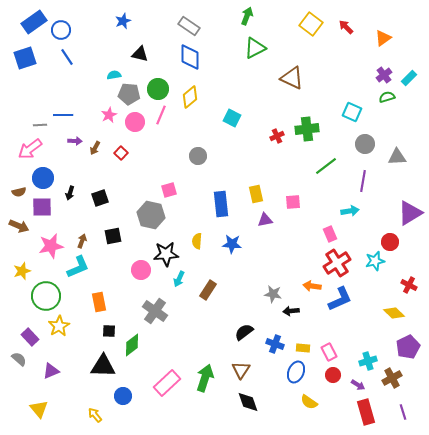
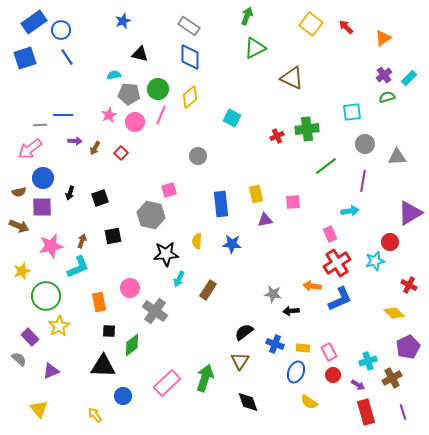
cyan square at (352, 112): rotated 30 degrees counterclockwise
pink circle at (141, 270): moved 11 px left, 18 px down
brown triangle at (241, 370): moved 1 px left, 9 px up
